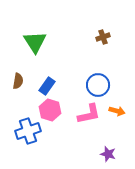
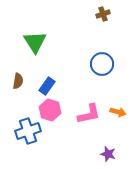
brown cross: moved 23 px up
blue circle: moved 4 px right, 21 px up
orange arrow: moved 1 px right, 1 px down
